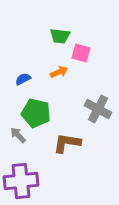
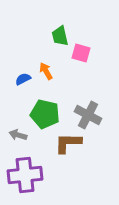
green trapezoid: rotated 70 degrees clockwise
orange arrow: moved 13 px left, 1 px up; rotated 96 degrees counterclockwise
gray cross: moved 10 px left, 6 px down
green pentagon: moved 9 px right, 1 px down
gray arrow: rotated 30 degrees counterclockwise
brown L-shape: moved 1 px right; rotated 8 degrees counterclockwise
purple cross: moved 4 px right, 6 px up
